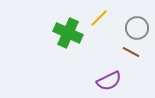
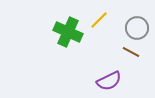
yellow line: moved 2 px down
green cross: moved 1 px up
